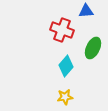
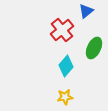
blue triangle: rotated 35 degrees counterclockwise
red cross: rotated 30 degrees clockwise
green ellipse: moved 1 px right
